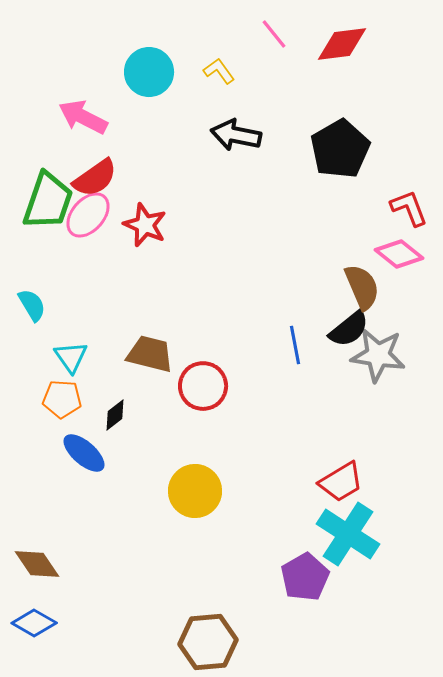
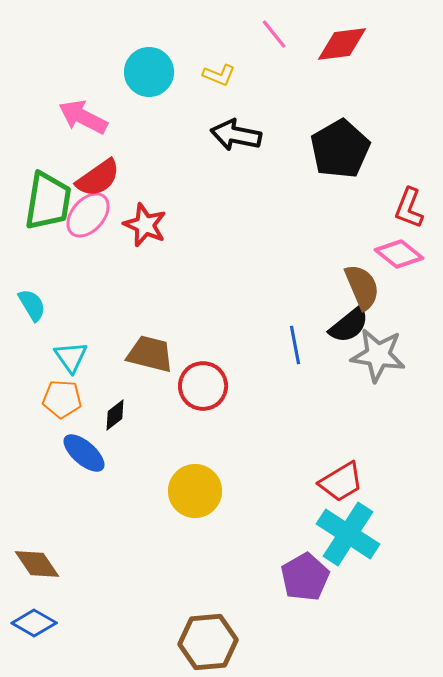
yellow L-shape: moved 4 px down; rotated 148 degrees clockwise
red semicircle: moved 3 px right
green trapezoid: rotated 10 degrees counterclockwise
red L-shape: rotated 138 degrees counterclockwise
black semicircle: moved 4 px up
